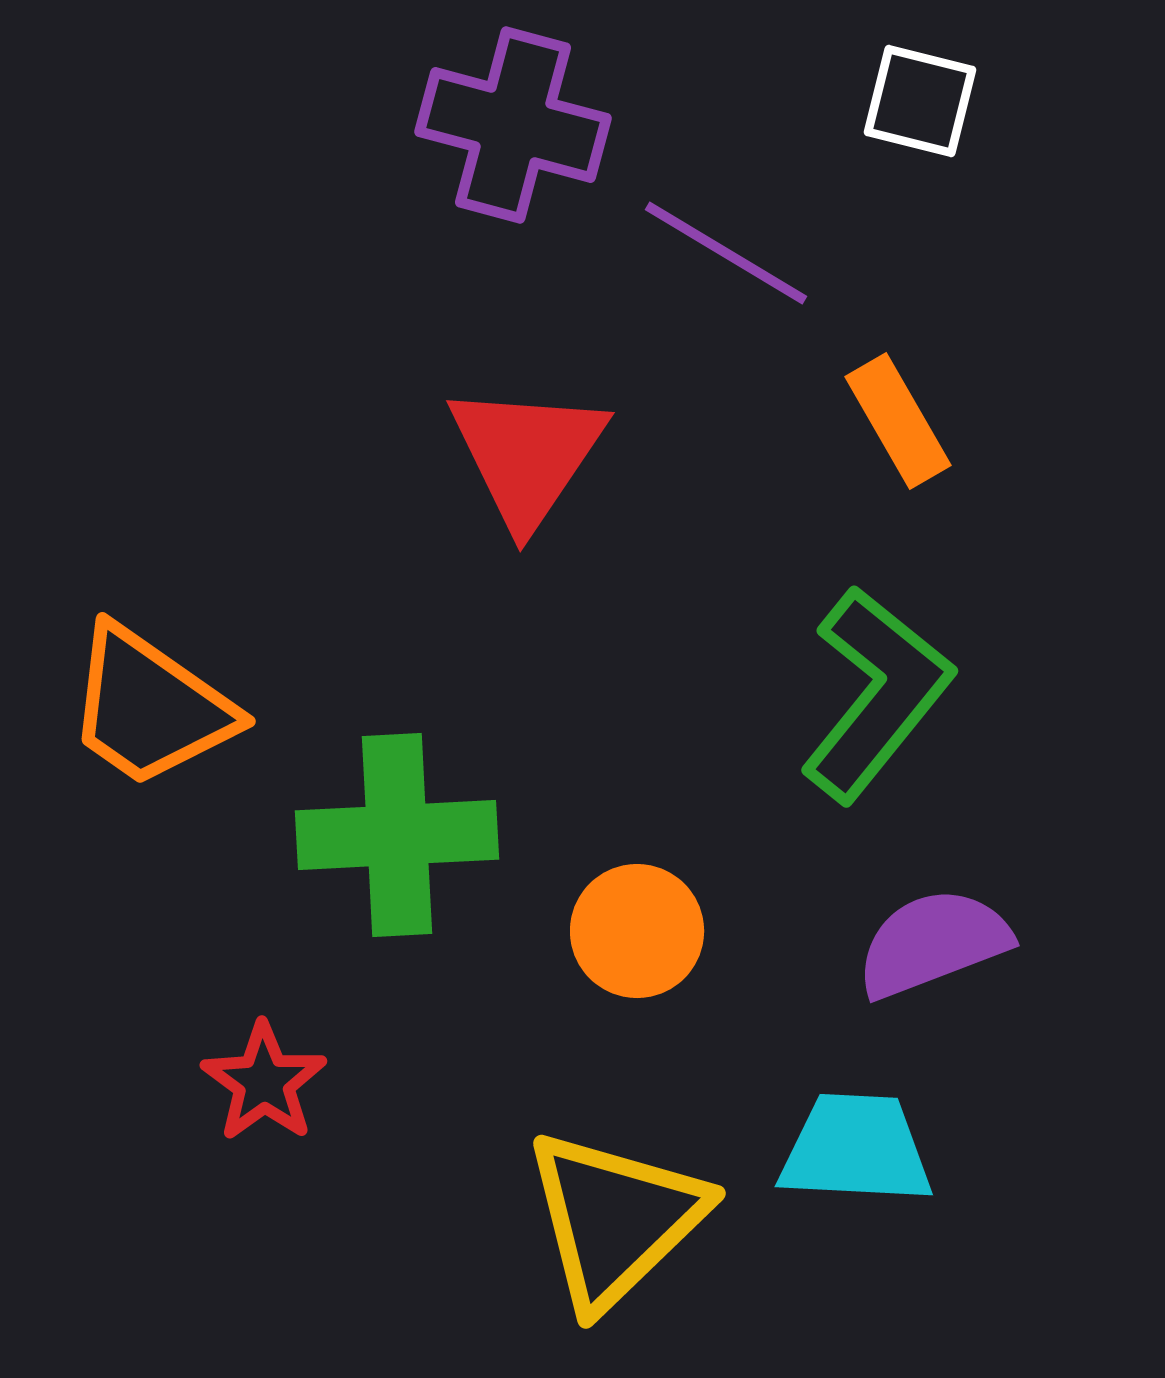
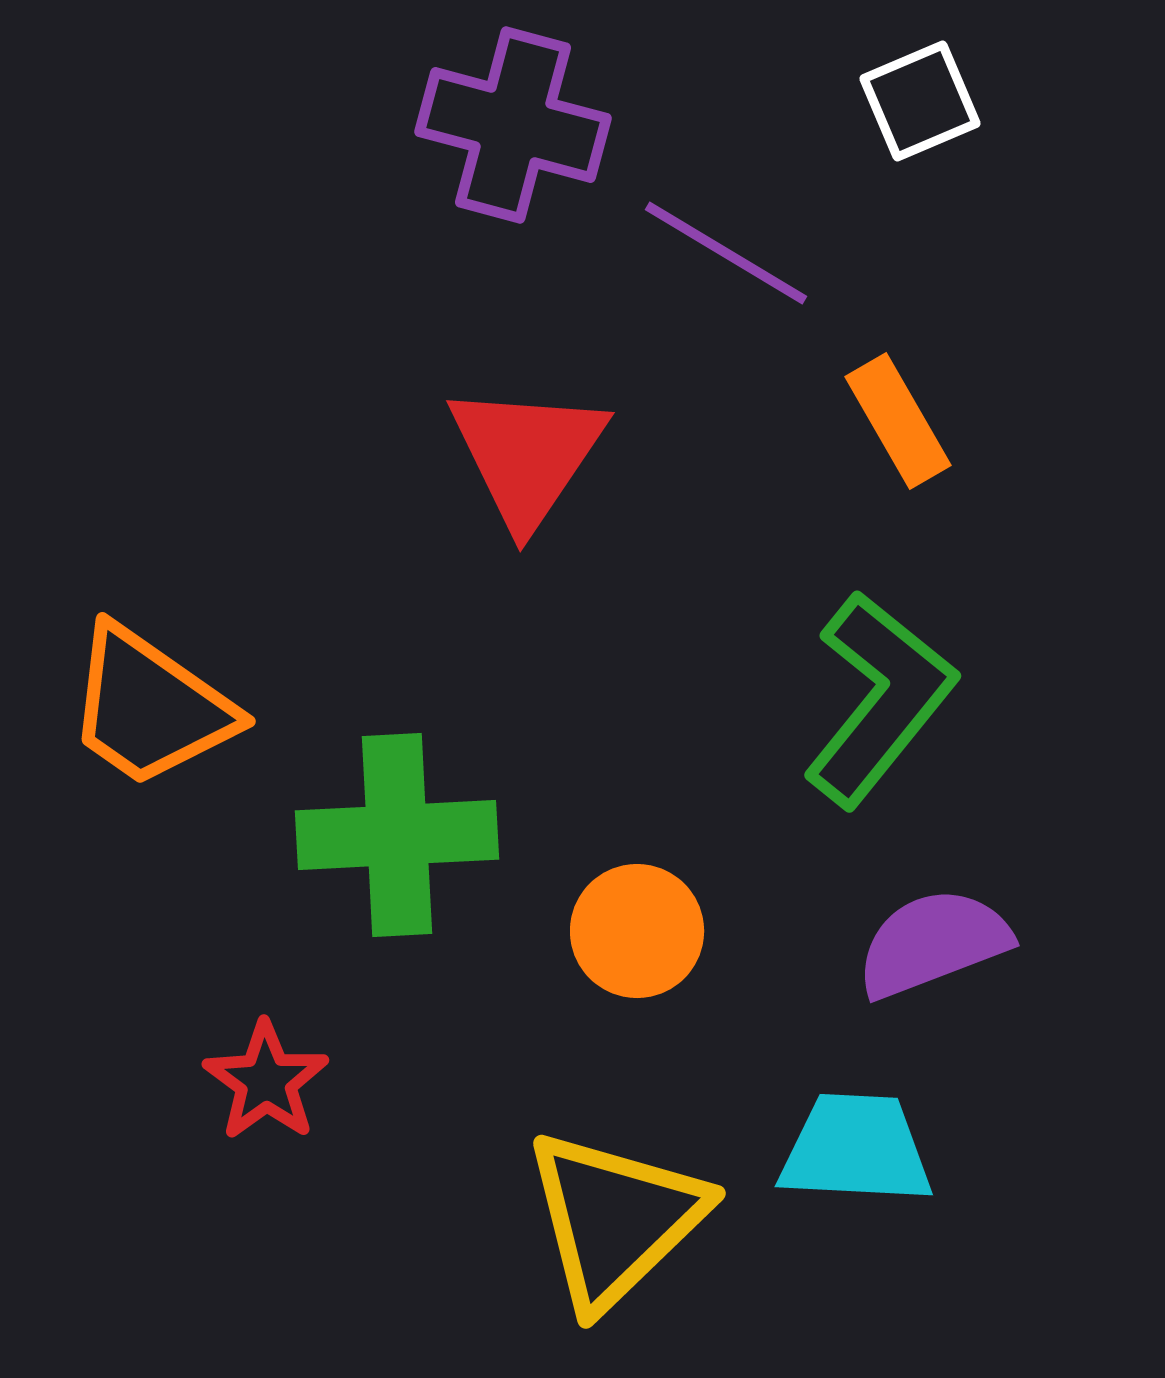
white square: rotated 37 degrees counterclockwise
green L-shape: moved 3 px right, 5 px down
red star: moved 2 px right, 1 px up
